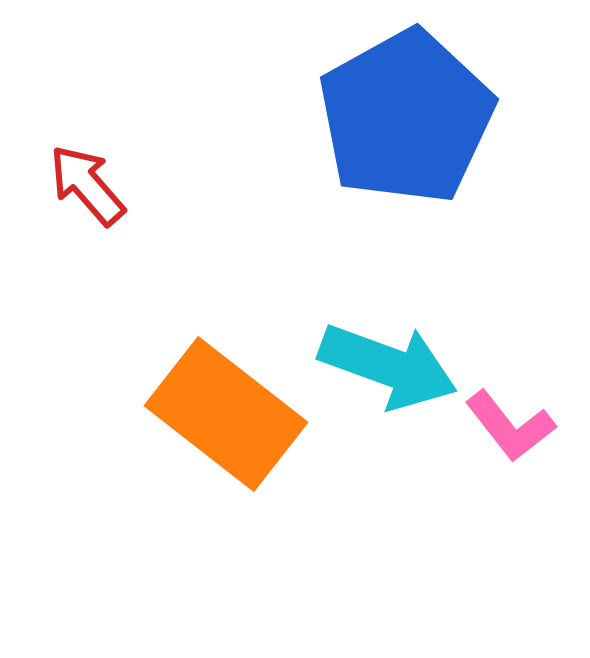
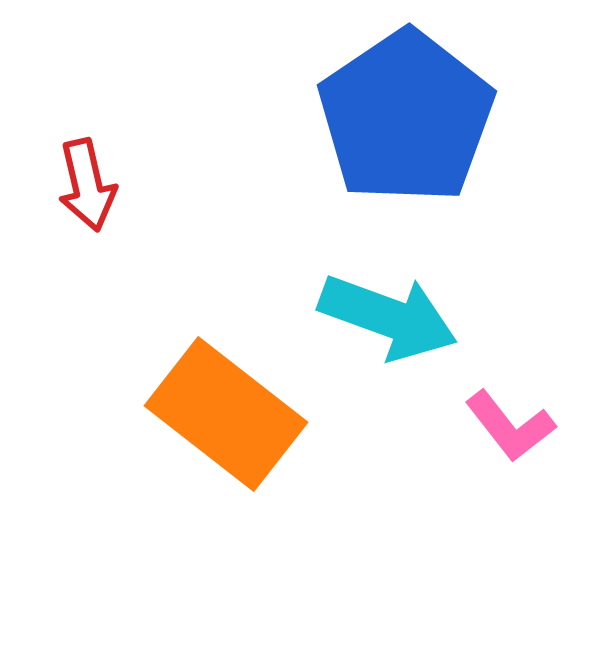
blue pentagon: rotated 5 degrees counterclockwise
red arrow: rotated 152 degrees counterclockwise
cyan arrow: moved 49 px up
